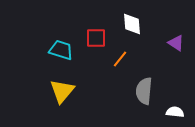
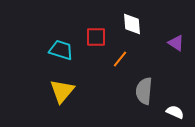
red square: moved 1 px up
white semicircle: rotated 18 degrees clockwise
